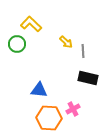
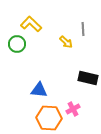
gray line: moved 22 px up
